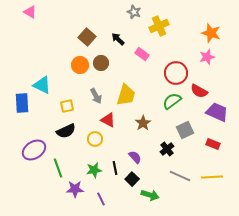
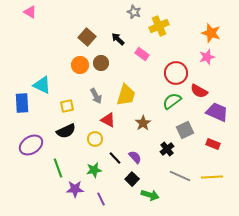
purple ellipse: moved 3 px left, 5 px up
black line: moved 10 px up; rotated 32 degrees counterclockwise
